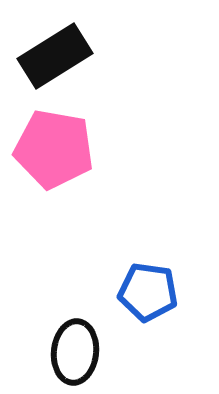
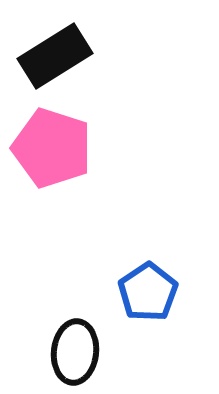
pink pentagon: moved 2 px left, 1 px up; rotated 8 degrees clockwise
blue pentagon: rotated 30 degrees clockwise
